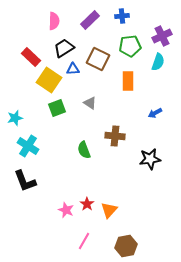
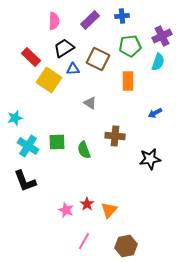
green square: moved 34 px down; rotated 18 degrees clockwise
